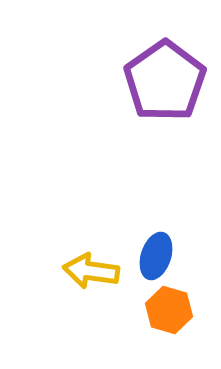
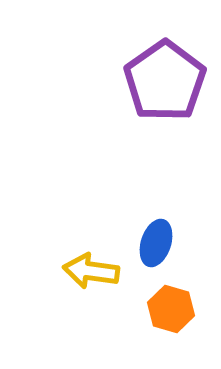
blue ellipse: moved 13 px up
orange hexagon: moved 2 px right, 1 px up
